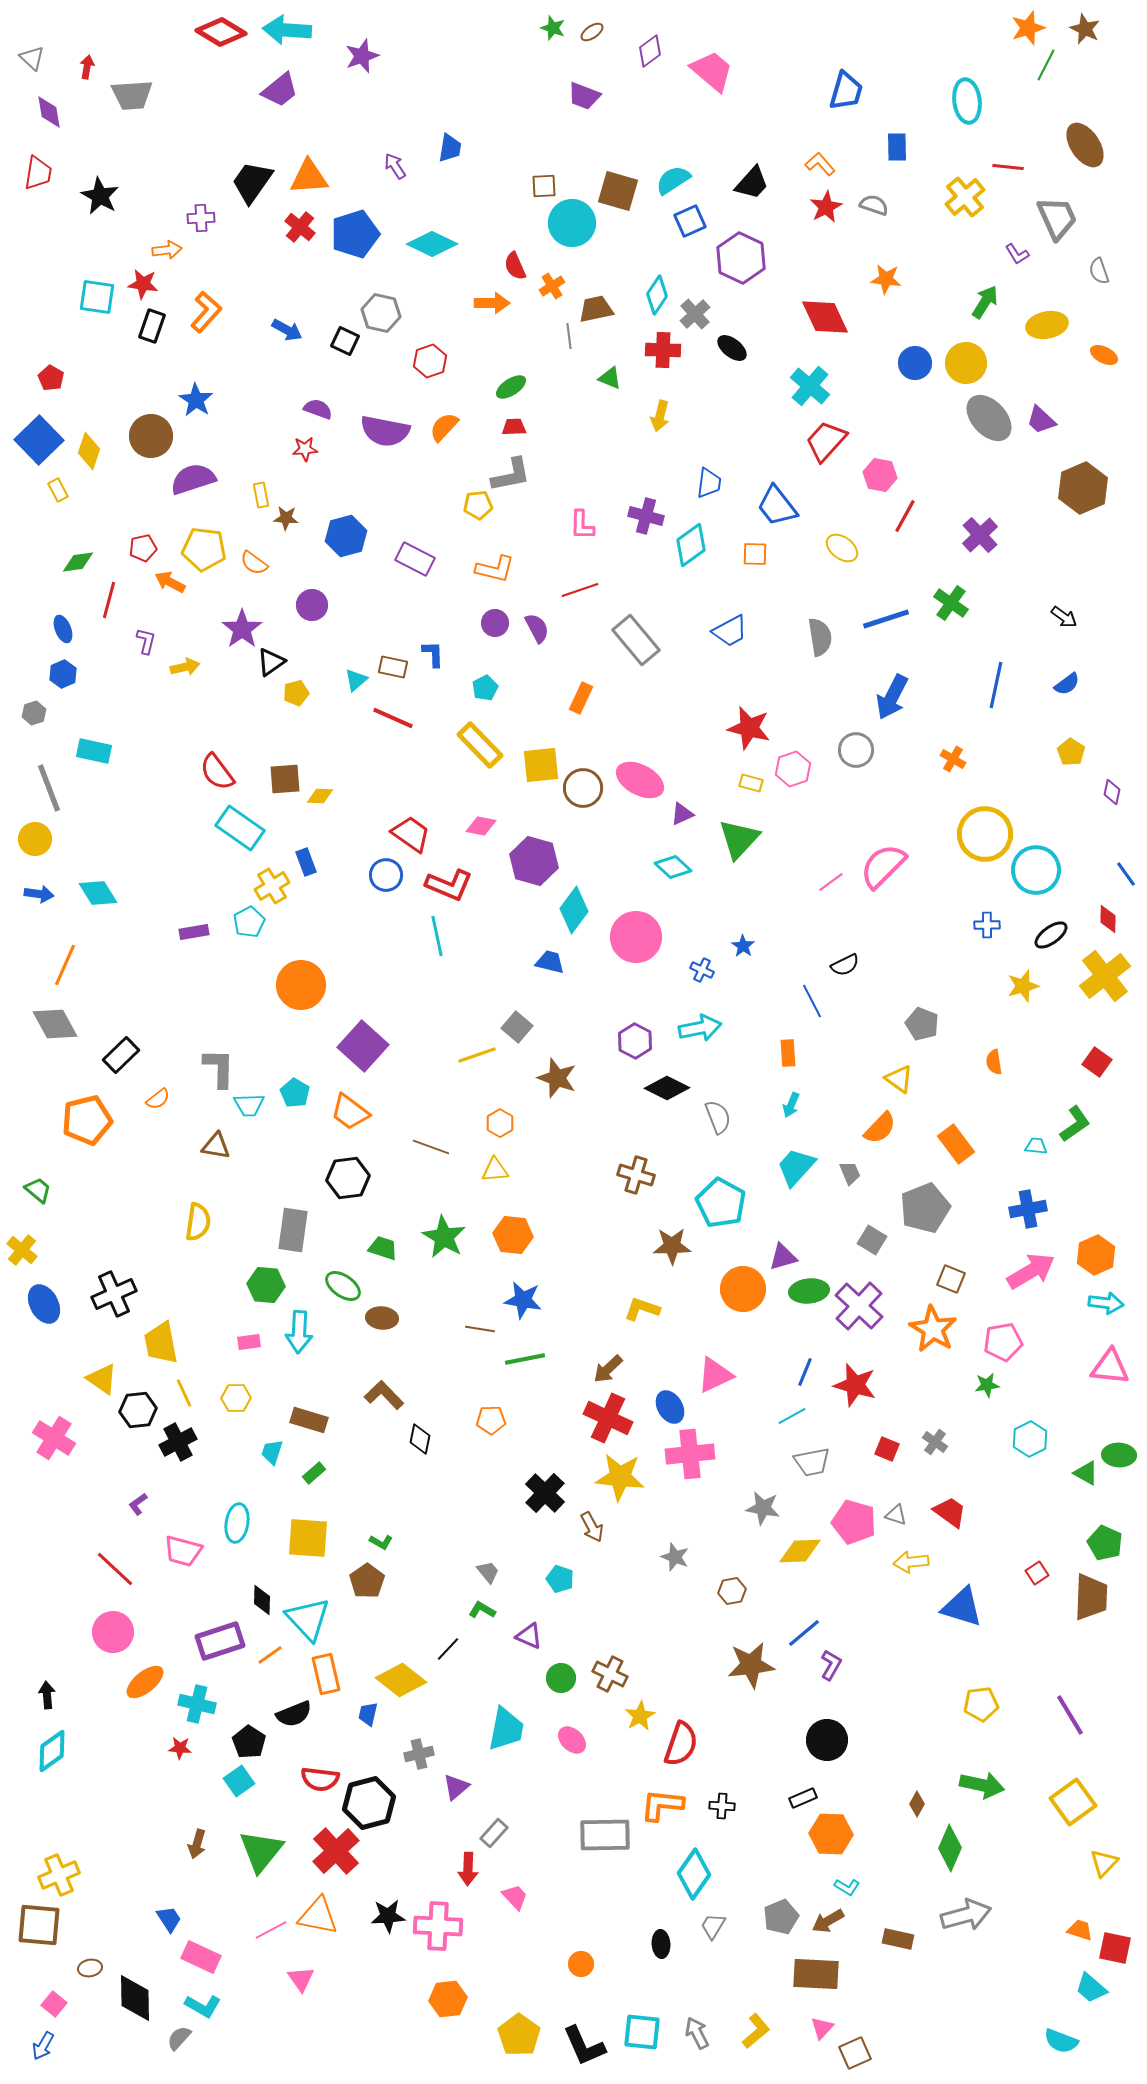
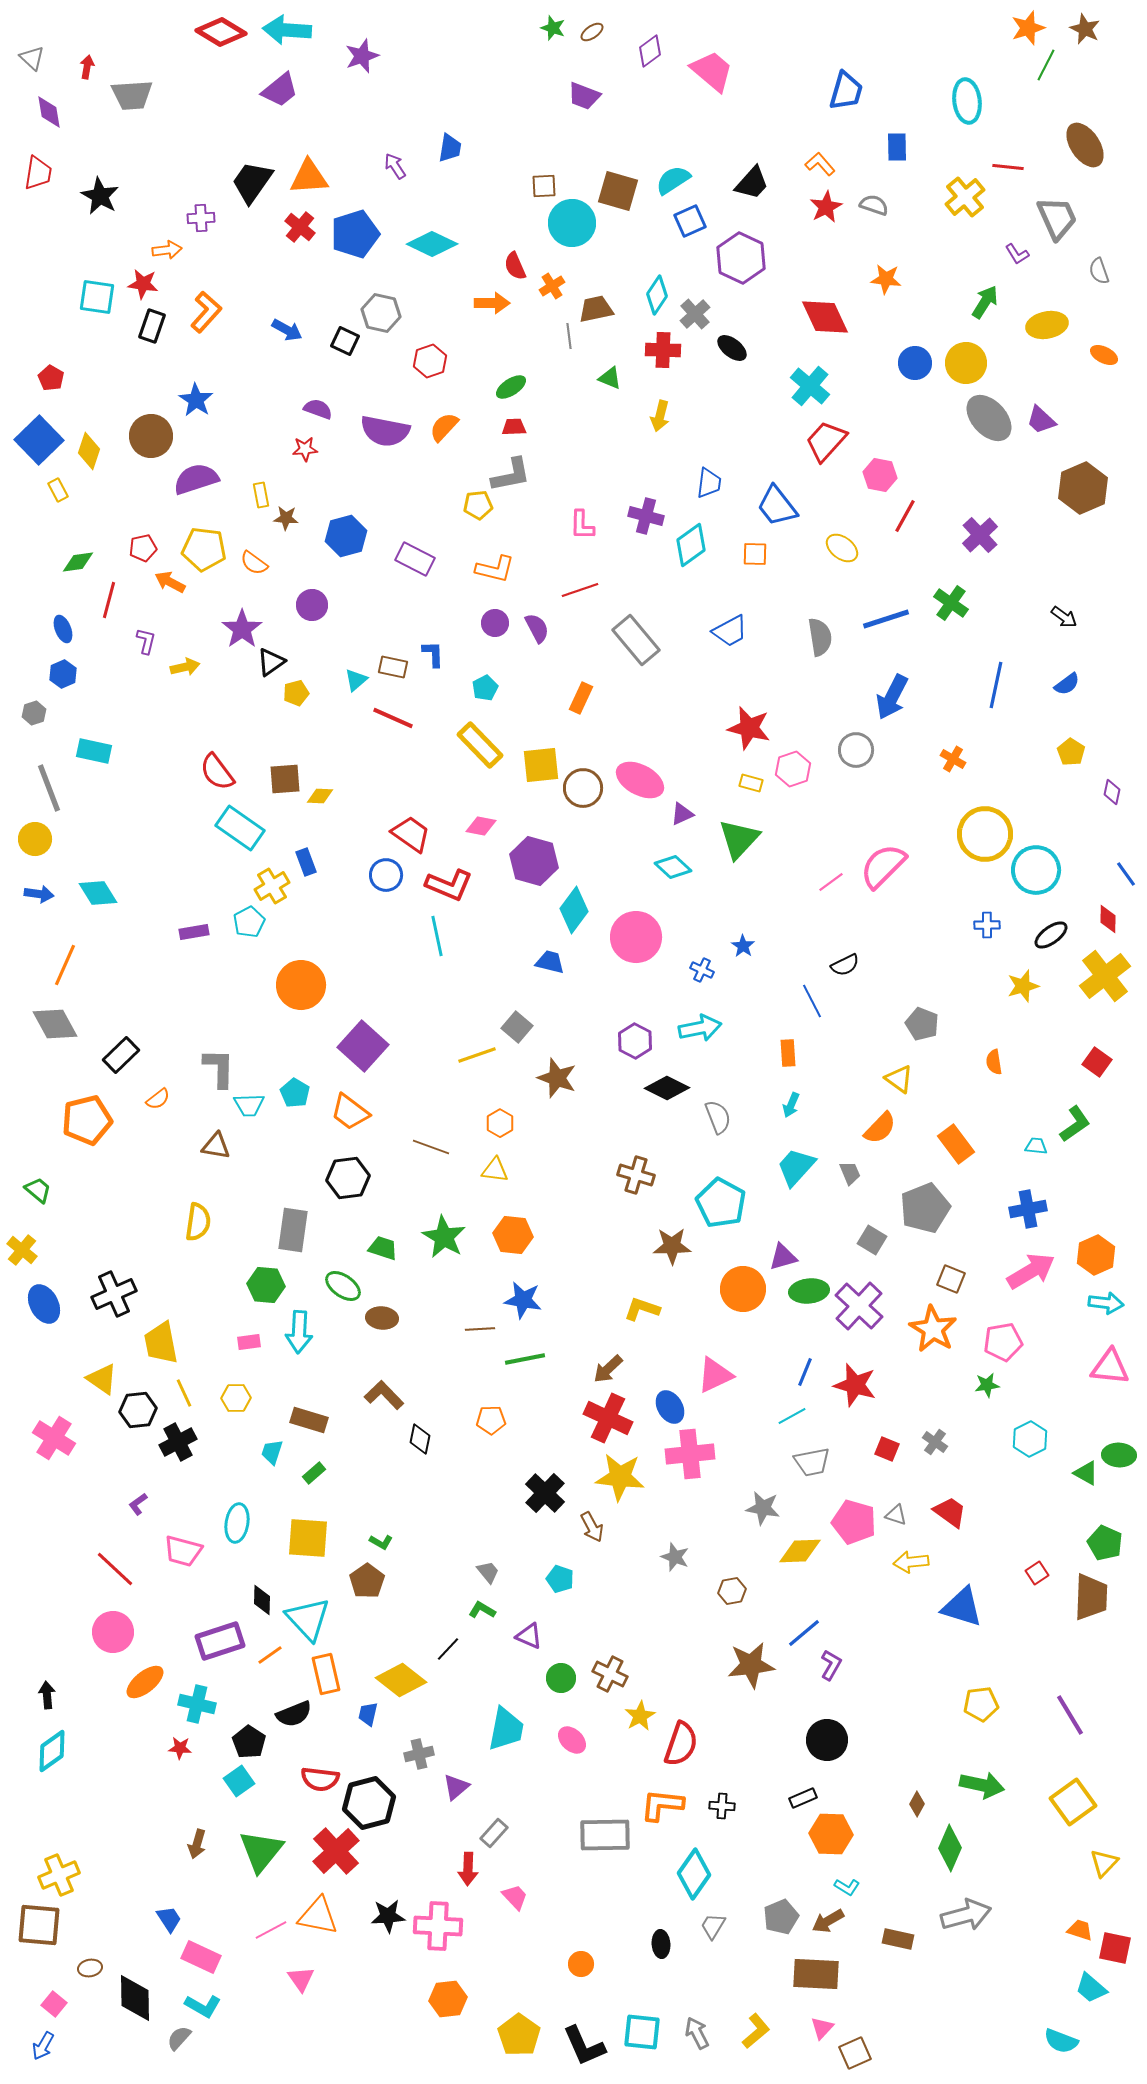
purple semicircle at (193, 479): moved 3 px right
yellow triangle at (495, 1170): rotated 12 degrees clockwise
brown line at (480, 1329): rotated 12 degrees counterclockwise
